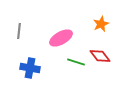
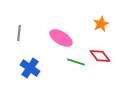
gray line: moved 2 px down
pink ellipse: rotated 60 degrees clockwise
blue cross: rotated 24 degrees clockwise
